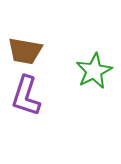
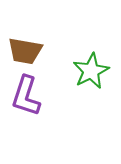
green star: moved 3 px left
